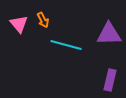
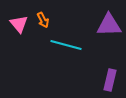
purple triangle: moved 9 px up
